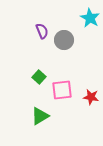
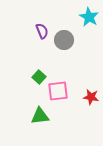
cyan star: moved 1 px left, 1 px up
pink square: moved 4 px left, 1 px down
green triangle: rotated 24 degrees clockwise
